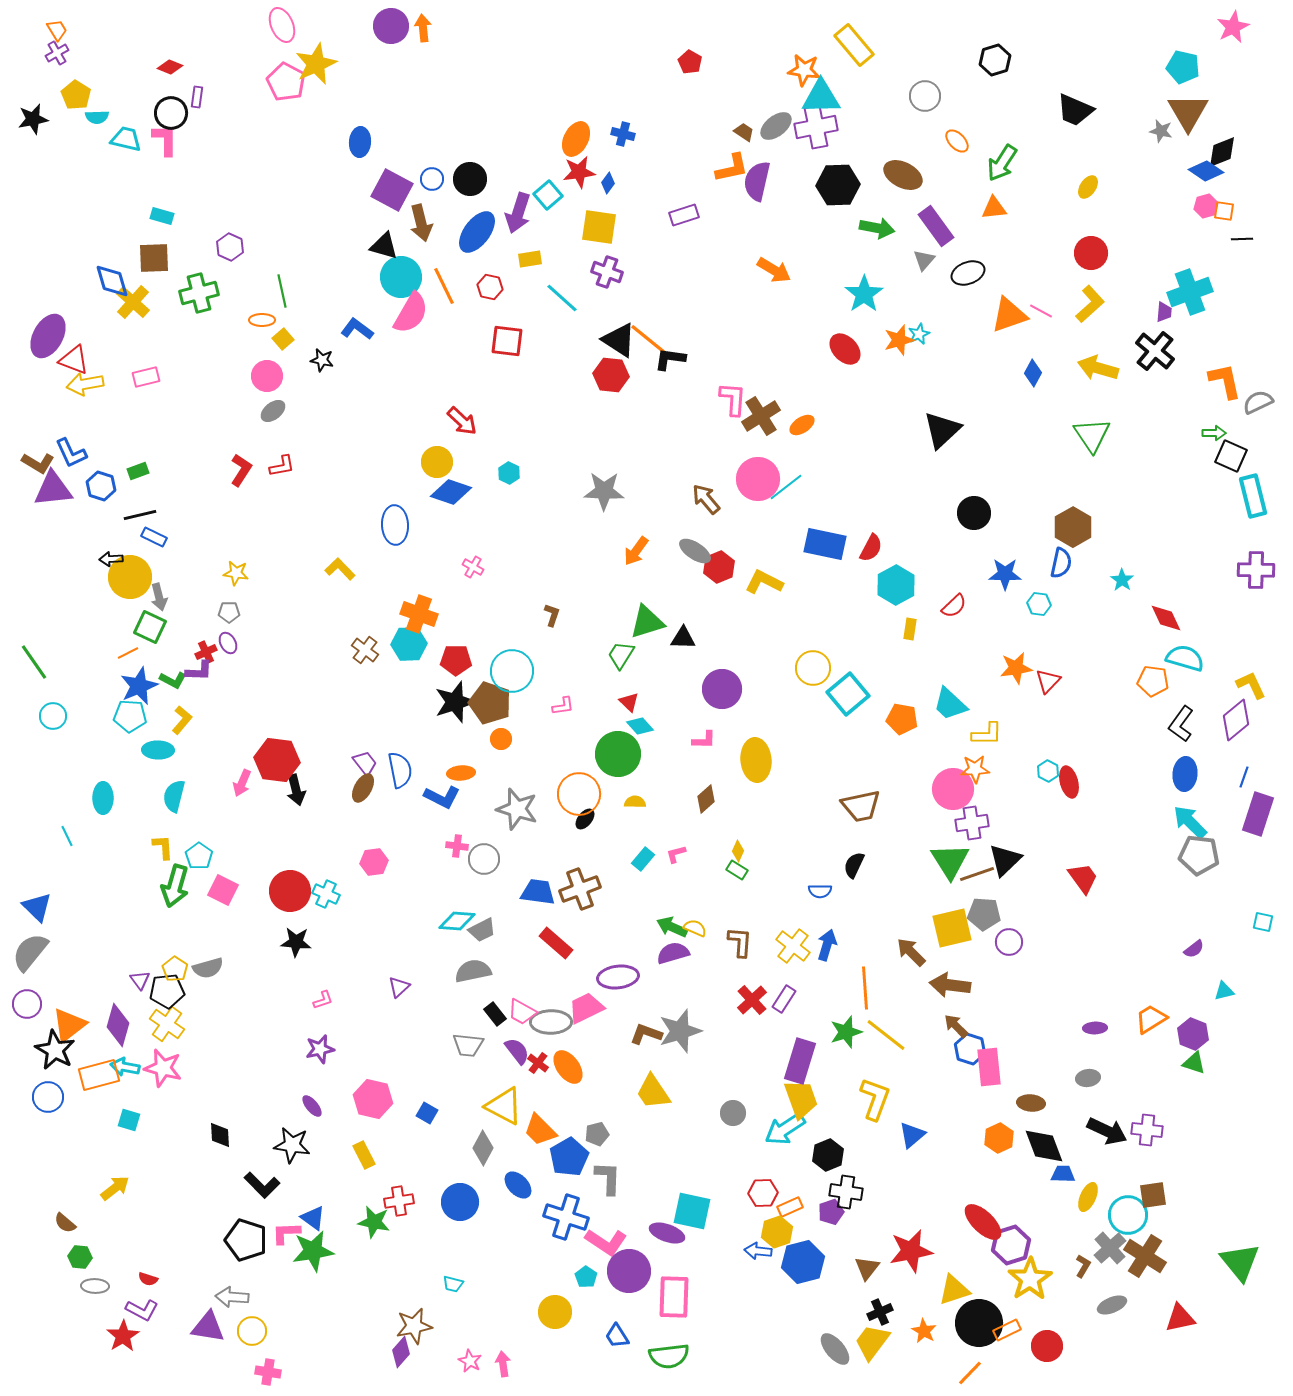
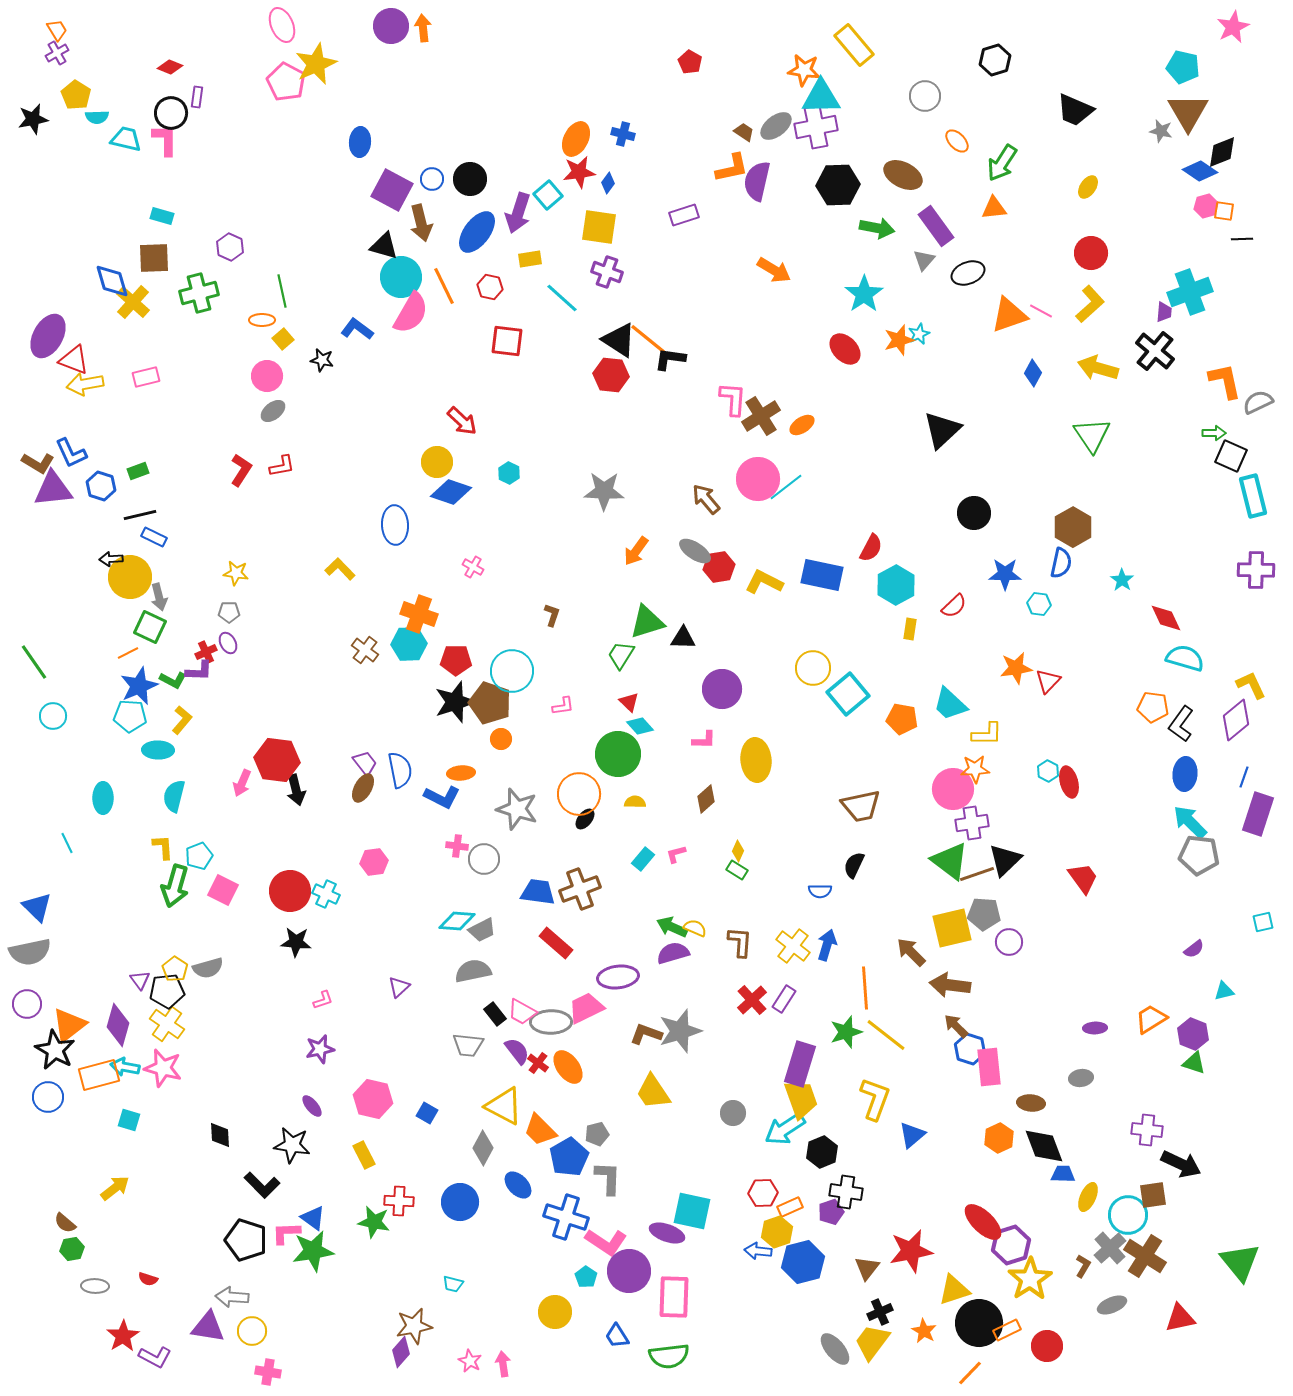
blue diamond at (1206, 171): moved 6 px left
blue rectangle at (825, 544): moved 3 px left, 31 px down
red hexagon at (719, 567): rotated 12 degrees clockwise
orange pentagon at (1153, 681): moved 26 px down
cyan line at (67, 836): moved 7 px down
cyan pentagon at (199, 856): rotated 16 degrees clockwise
green triangle at (950, 861): rotated 21 degrees counterclockwise
cyan square at (1263, 922): rotated 25 degrees counterclockwise
gray semicircle at (30, 952): rotated 141 degrees counterclockwise
purple rectangle at (800, 1061): moved 3 px down
gray ellipse at (1088, 1078): moved 7 px left
black arrow at (1107, 1131): moved 74 px right, 33 px down
black hexagon at (828, 1155): moved 6 px left, 3 px up
red cross at (399, 1201): rotated 12 degrees clockwise
green hexagon at (80, 1257): moved 8 px left, 8 px up; rotated 15 degrees counterclockwise
purple L-shape at (142, 1310): moved 13 px right, 47 px down
